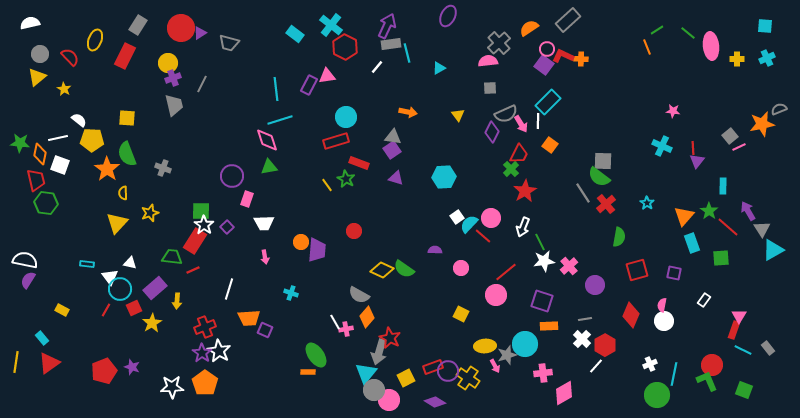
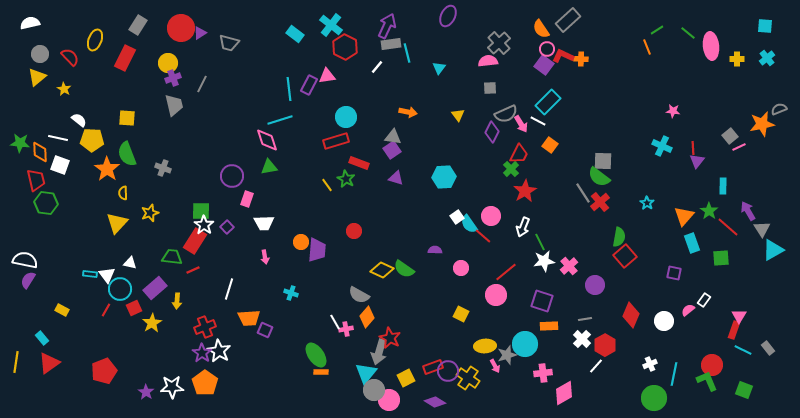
orange semicircle at (529, 28): moved 12 px right, 1 px down; rotated 90 degrees counterclockwise
red rectangle at (125, 56): moved 2 px down
cyan cross at (767, 58): rotated 14 degrees counterclockwise
cyan triangle at (439, 68): rotated 24 degrees counterclockwise
cyan line at (276, 89): moved 13 px right
white line at (538, 121): rotated 63 degrees counterclockwise
white line at (58, 138): rotated 24 degrees clockwise
orange diamond at (40, 154): moved 2 px up; rotated 15 degrees counterclockwise
red cross at (606, 204): moved 6 px left, 2 px up
pink circle at (491, 218): moved 2 px up
cyan semicircle at (469, 224): rotated 78 degrees counterclockwise
cyan rectangle at (87, 264): moved 3 px right, 10 px down
red square at (637, 270): moved 12 px left, 14 px up; rotated 25 degrees counterclockwise
white triangle at (110, 277): moved 3 px left, 2 px up
pink semicircle at (662, 305): moved 26 px right, 5 px down; rotated 40 degrees clockwise
purple star at (132, 367): moved 14 px right, 25 px down; rotated 14 degrees clockwise
orange rectangle at (308, 372): moved 13 px right
green circle at (657, 395): moved 3 px left, 3 px down
